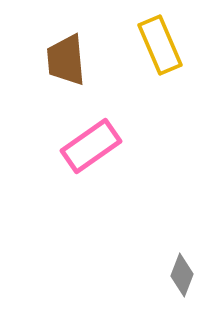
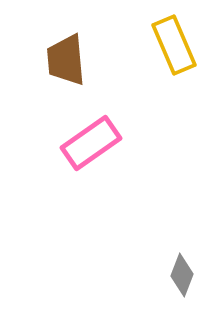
yellow rectangle: moved 14 px right
pink rectangle: moved 3 px up
